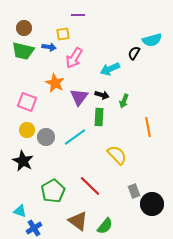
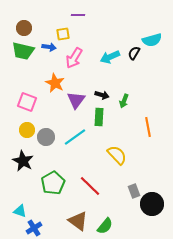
cyan arrow: moved 12 px up
purple triangle: moved 3 px left, 3 px down
green pentagon: moved 8 px up
